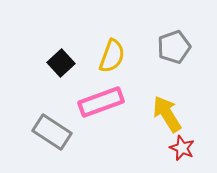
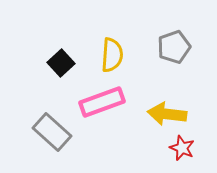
yellow semicircle: moved 1 px up; rotated 16 degrees counterclockwise
pink rectangle: moved 1 px right
yellow arrow: rotated 51 degrees counterclockwise
gray rectangle: rotated 9 degrees clockwise
